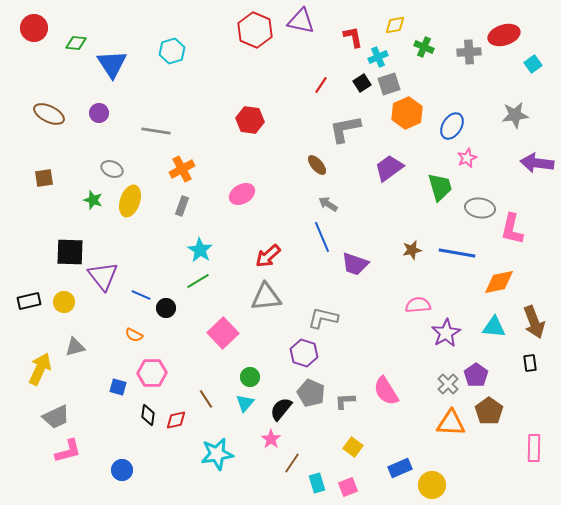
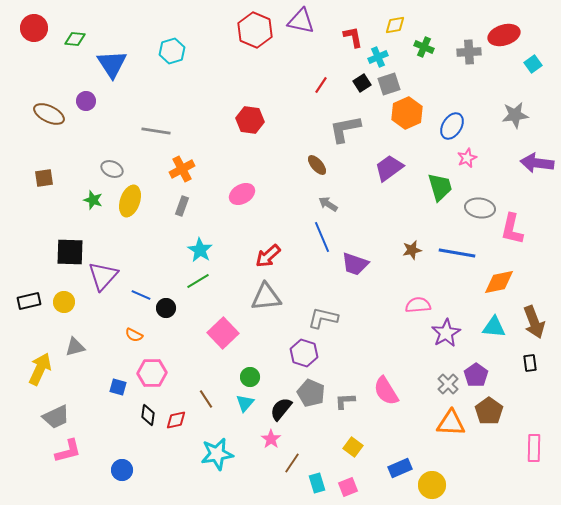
green diamond at (76, 43): moved 1 px left, 4 px up
purple circle at (99, 113): moved 13 px left, 12 px up
purple triangle at (103, 276): rotated 20 degrees clockwise
